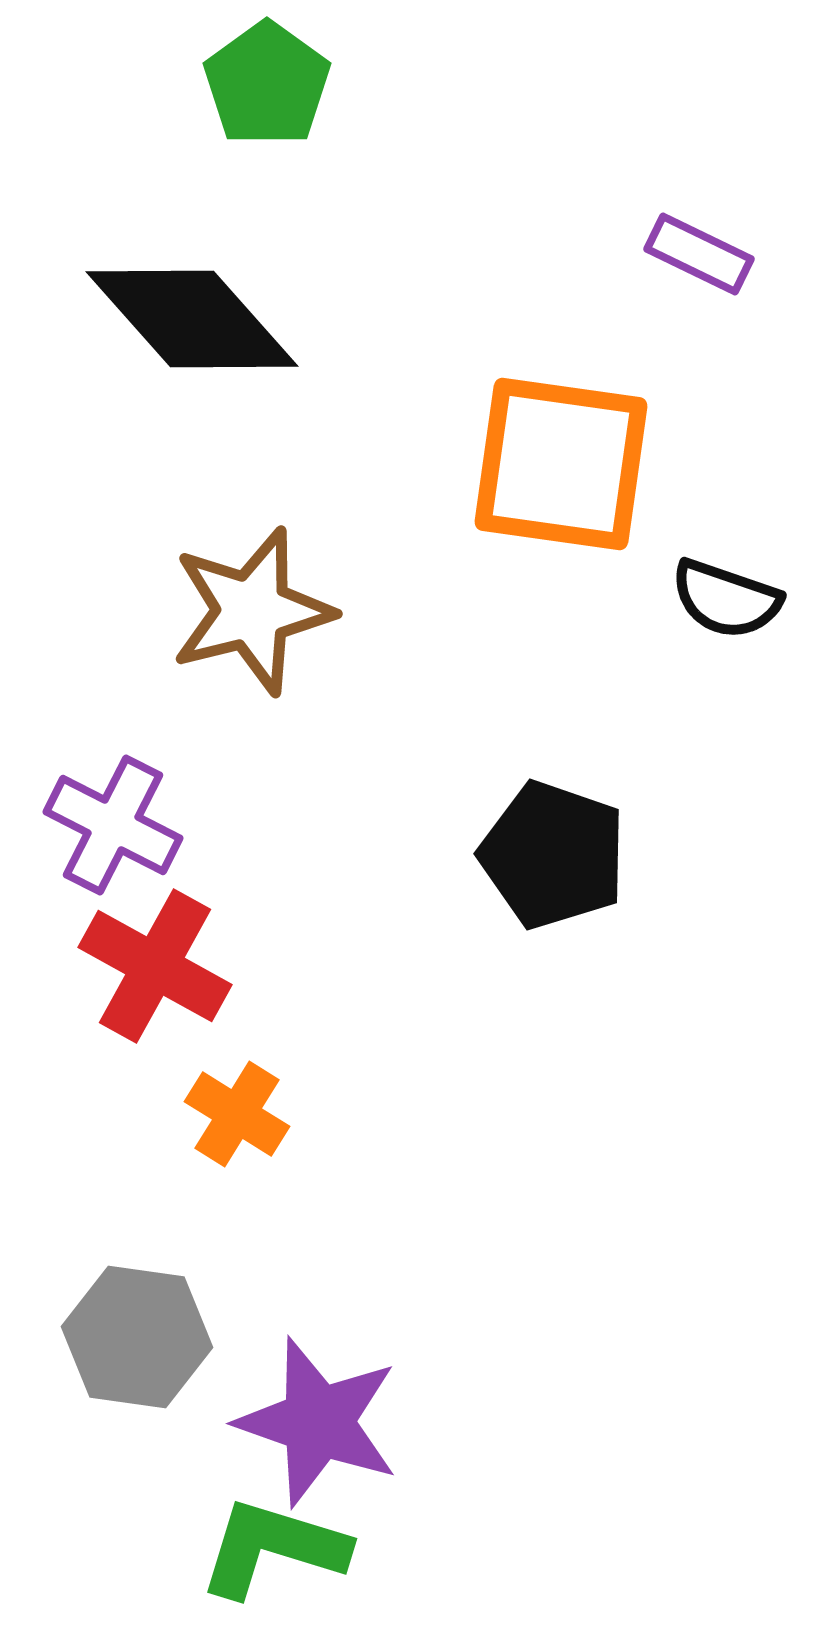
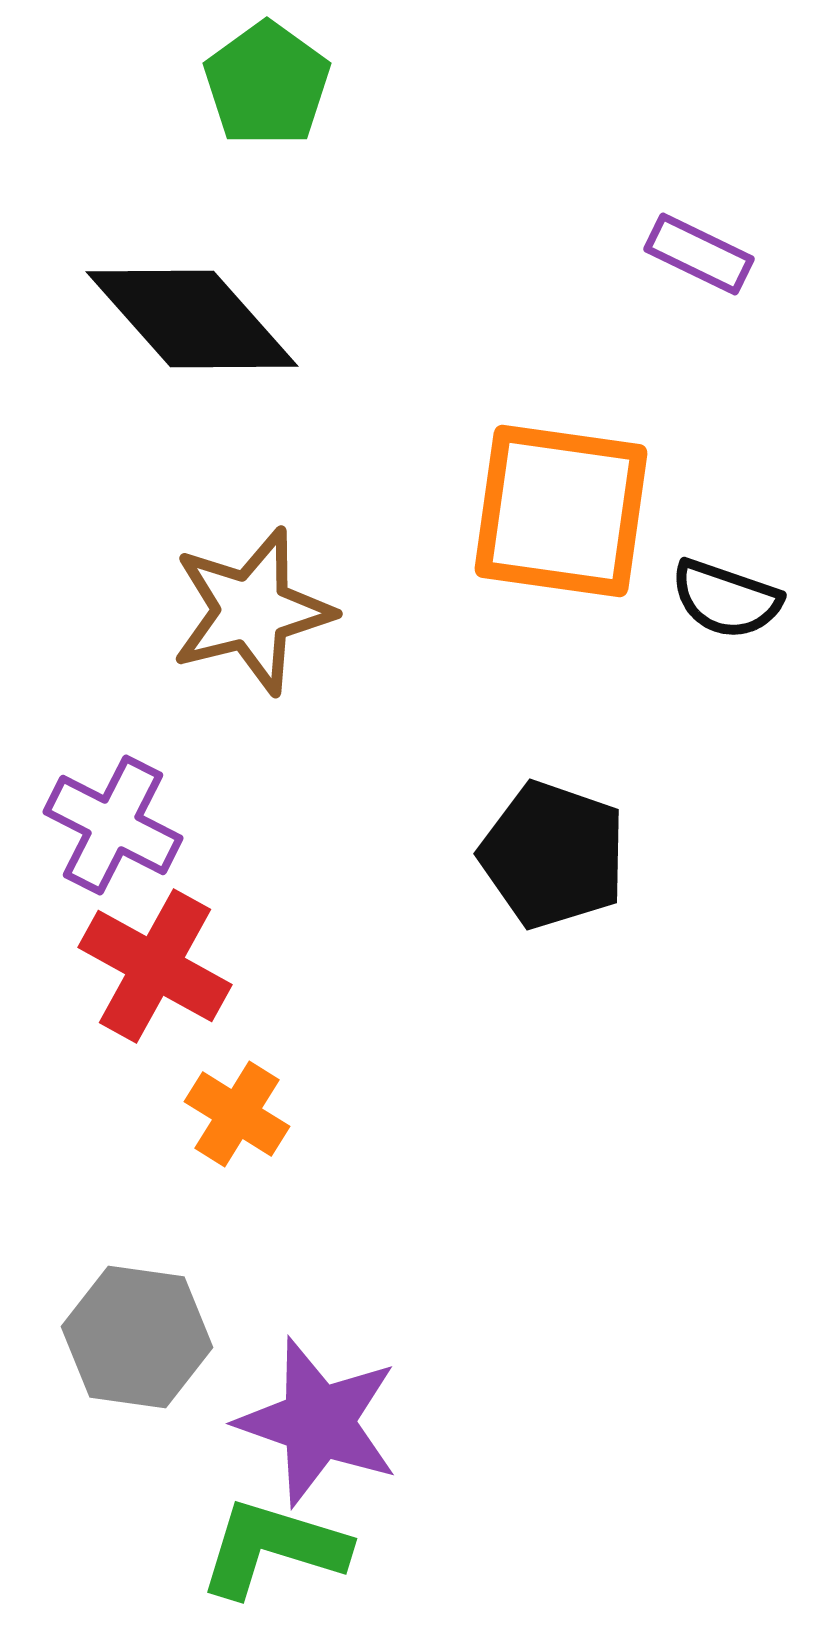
orange square: moved 47 px down
